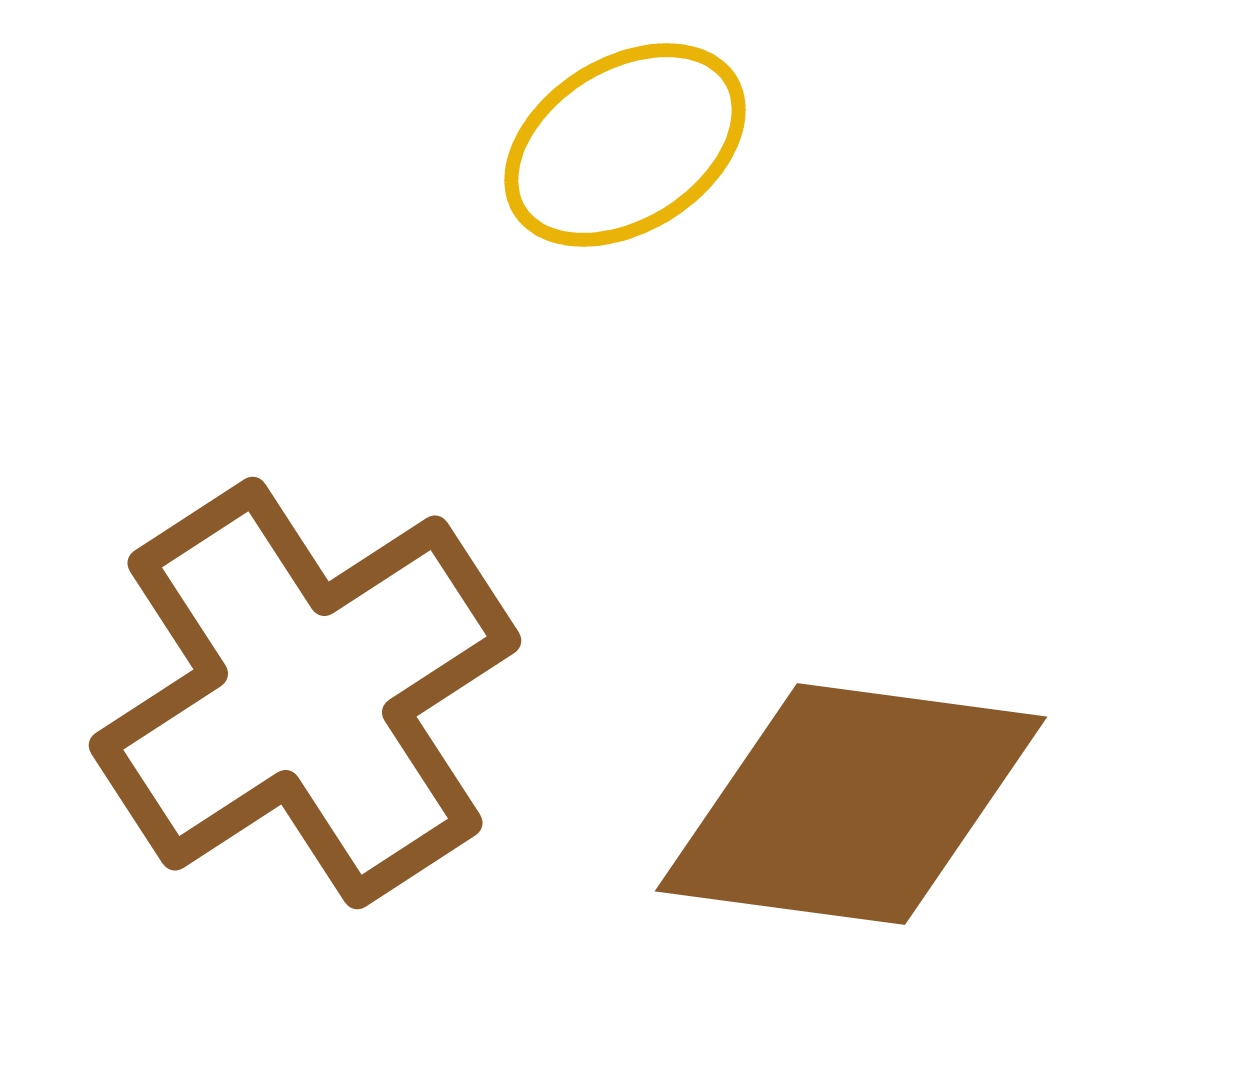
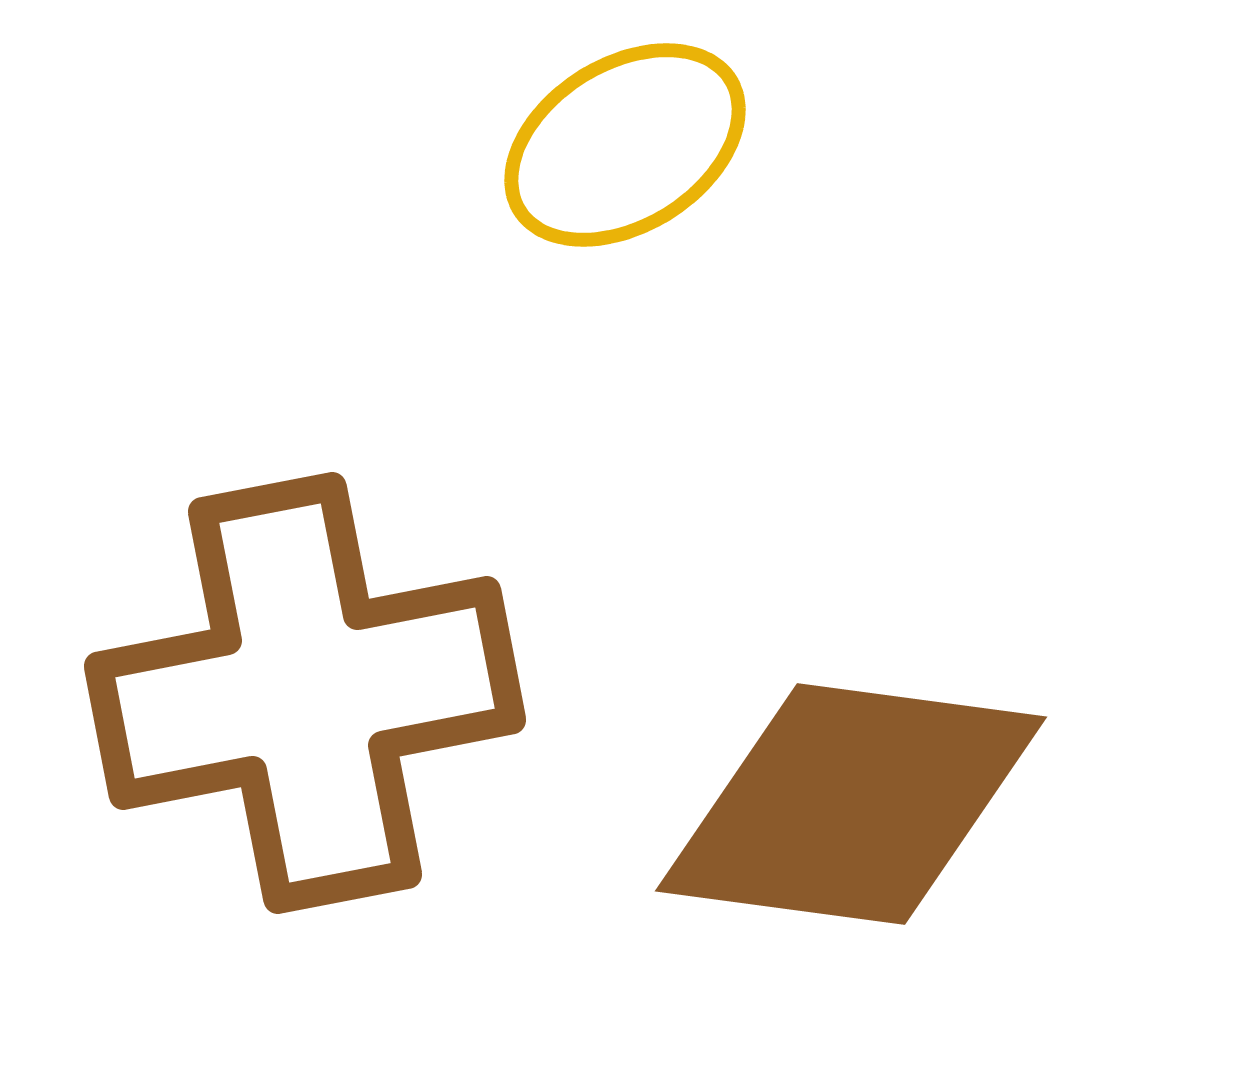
brown cross: rotated 22 degrees clockwise
